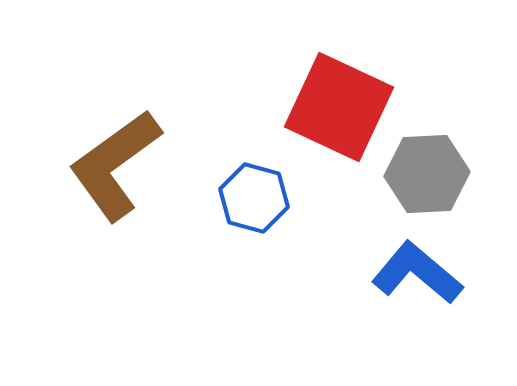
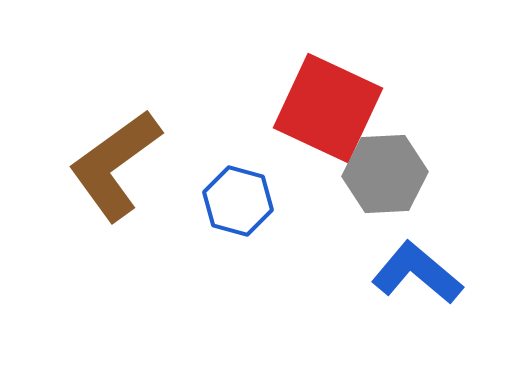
red square: moved 11 px left, 1 px down
gray hexagon: moved 42 px left
blue hexagon: moved 16 px left, 3 px down
